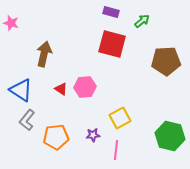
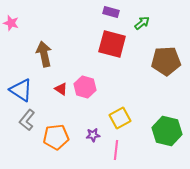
green arrow: moved 2 px down
brown arrow: rotated 25 degrees counterclockwise
pink hexagon: rotated 20 degrees clockwise
green hexagon: moved 3 px left, 5 px up
